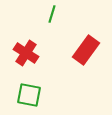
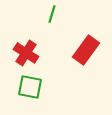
green square: moved 1 px right, 8 px up
